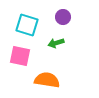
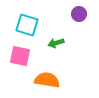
purple circle: moved 16 px right, 3 px up
